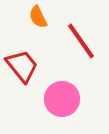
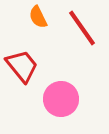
red line: moved 1 px right, 13 px up
pink circle: moved 1 px left
